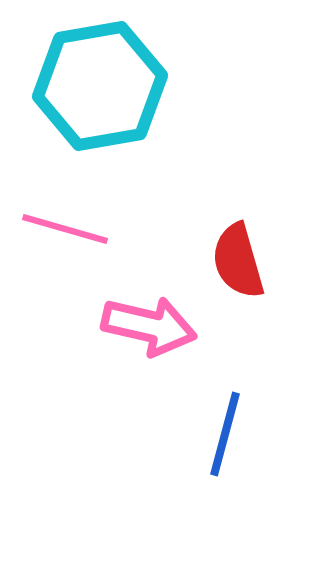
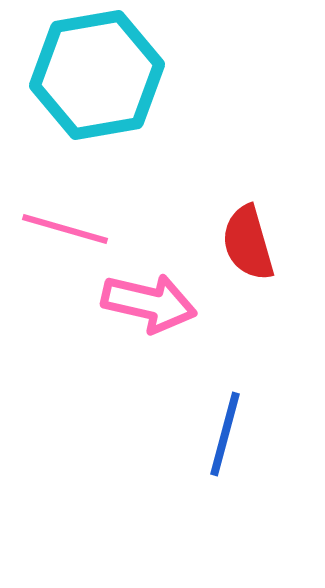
cyan hexagon: moved 3 px left, 11 px up
red semicircle: moved 10 px right, 18 px up
pink arrow: moved 23 px up
